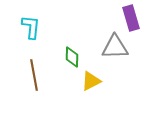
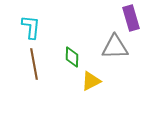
brown line: moved 11 px up
